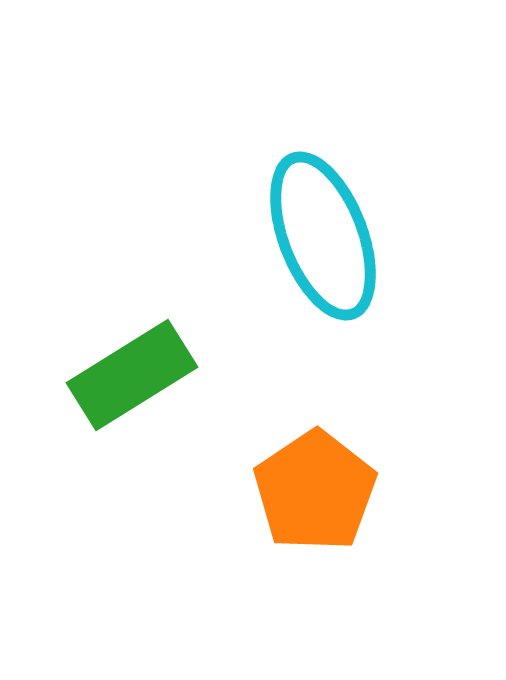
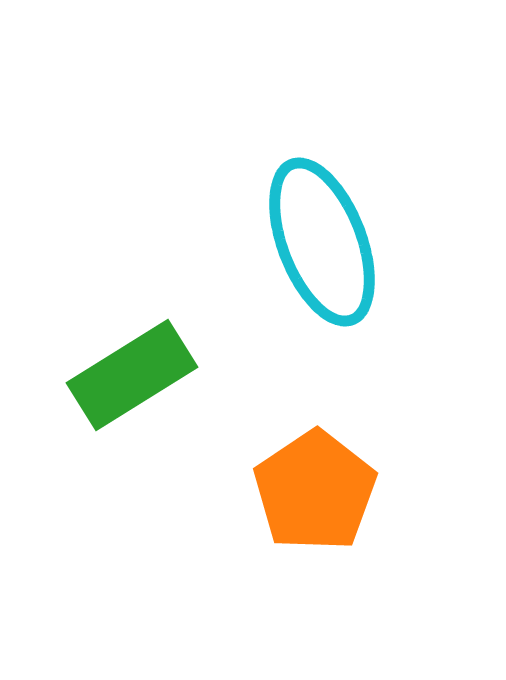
cyan ellipse: moved 1 px left, 6 px down
